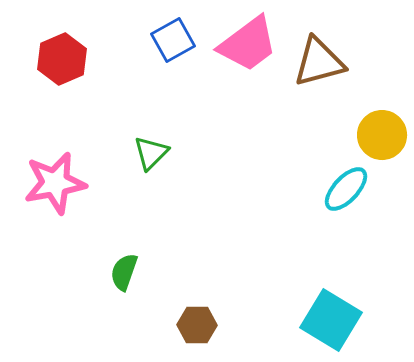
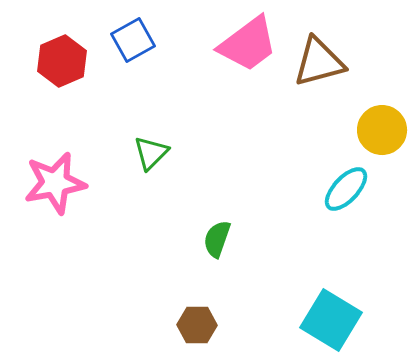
blue square: moved 40 px left
red hexagon: moved 2 px down
yellow circle: moved 5 px up
green semicircle: moved 93 px right, 33 px up
